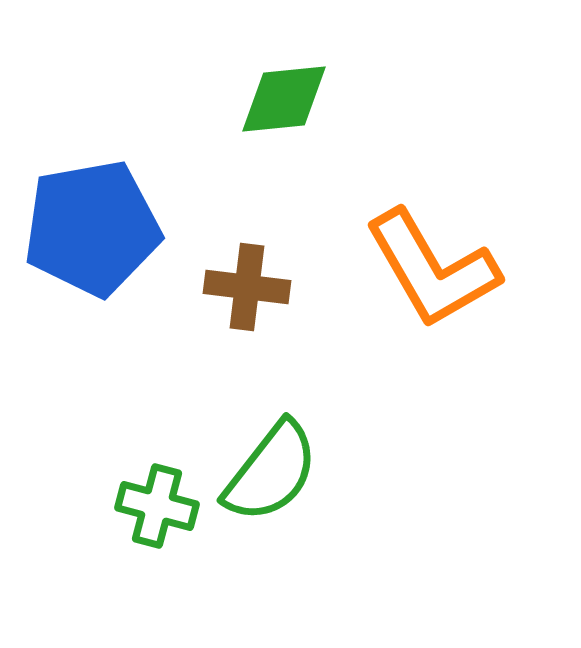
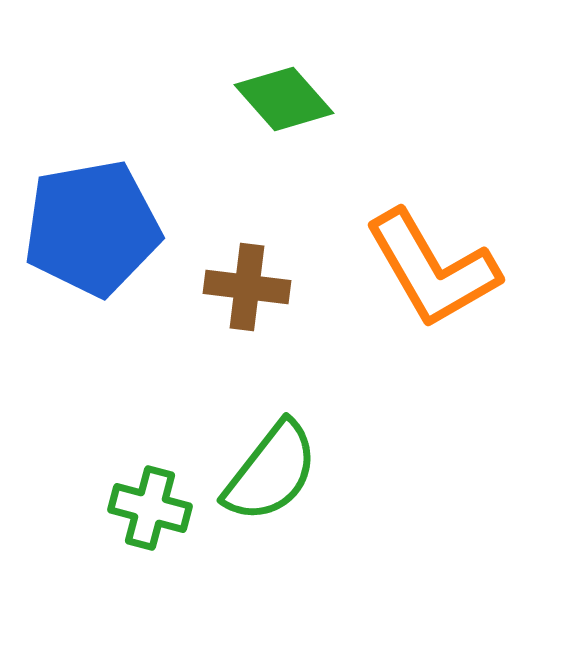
green diamond: rotated 54 degrees clockwise
green cross: moved 7 px left, 2 px down
